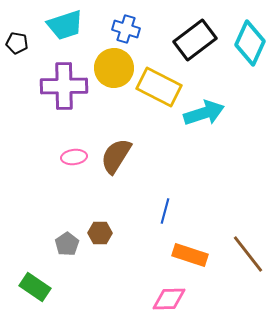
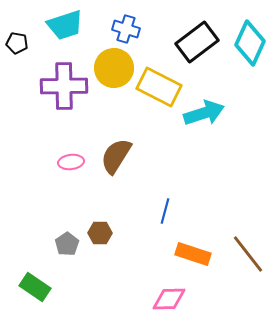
black rectangle: moved 2 px right, 2 px down
pink ellipse: moved 3 px left, 5 px down
orange rectangle: moved 3 px right, 1 px up
